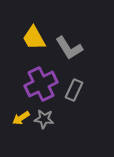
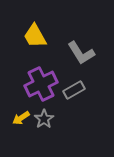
yellow trapezoid: moved 1 px right, 2 px up
gray L-shape: moved 12 px right, 5 px down
gray rectangle: rotated 35 degrees clockwise
gray star: rotated 30 degrees clockwise
